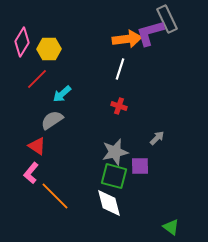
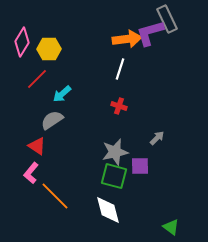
white diamond: moved 1 px left, 7 px down
